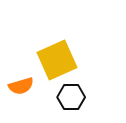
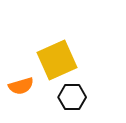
black hexagon: moved 1 px right
